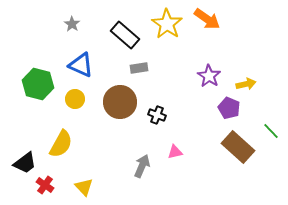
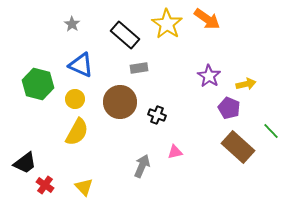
yellow semicircle: moved 16 px right, 12 px up
